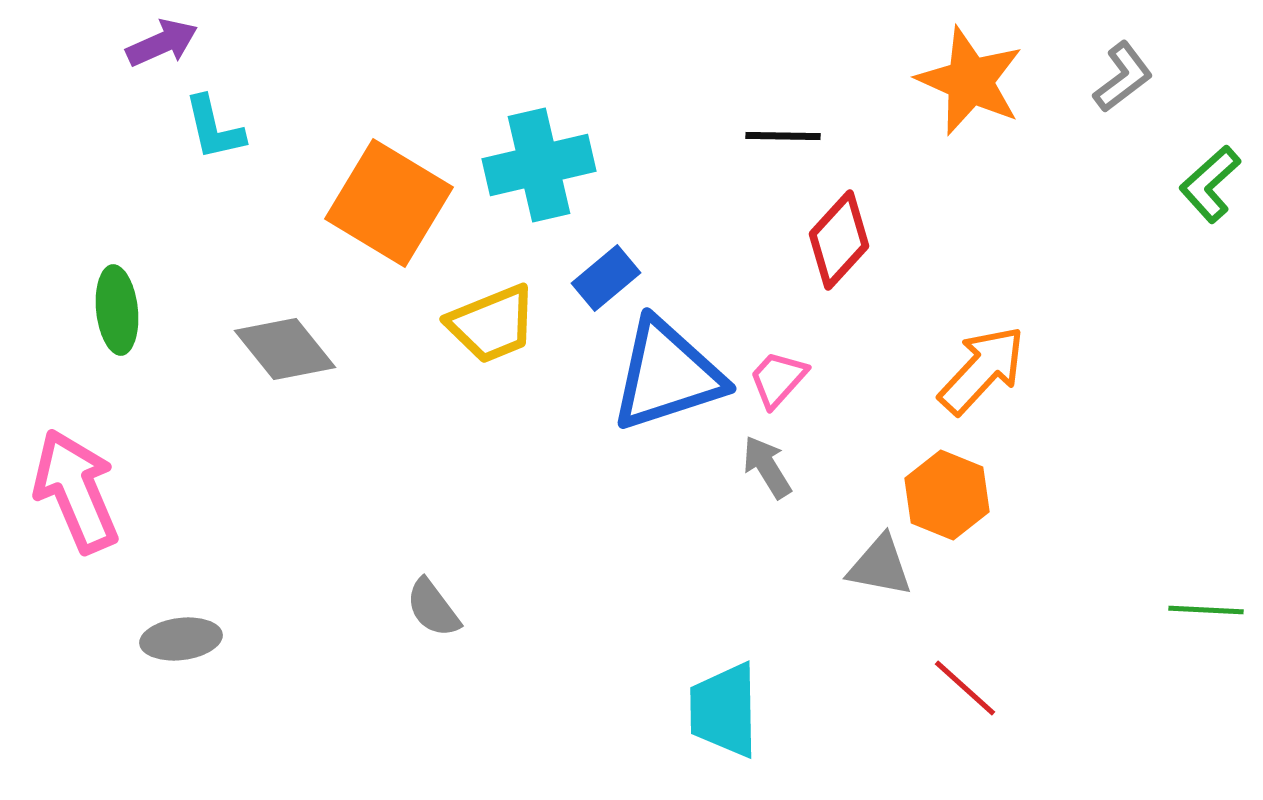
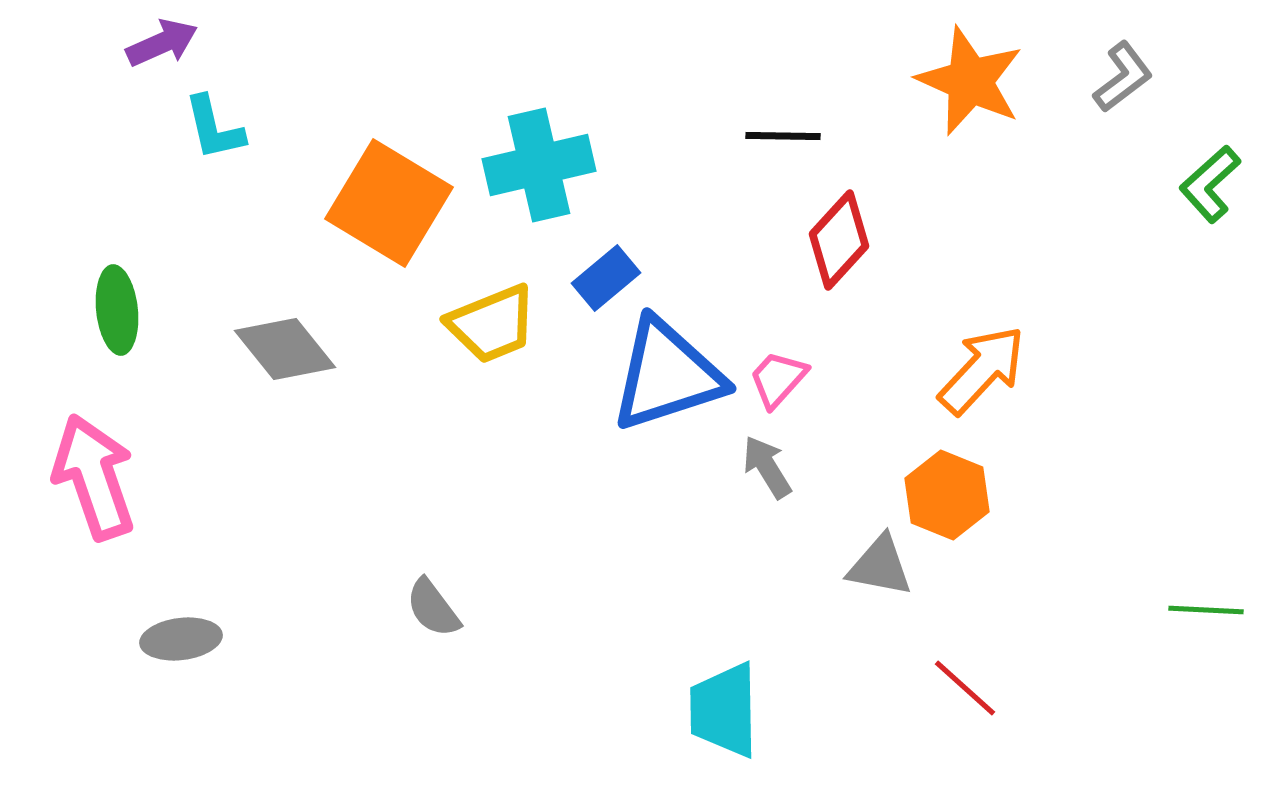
pink arrow: moved 18 px right, 14 px up; rotated 4 degrees clockwise
